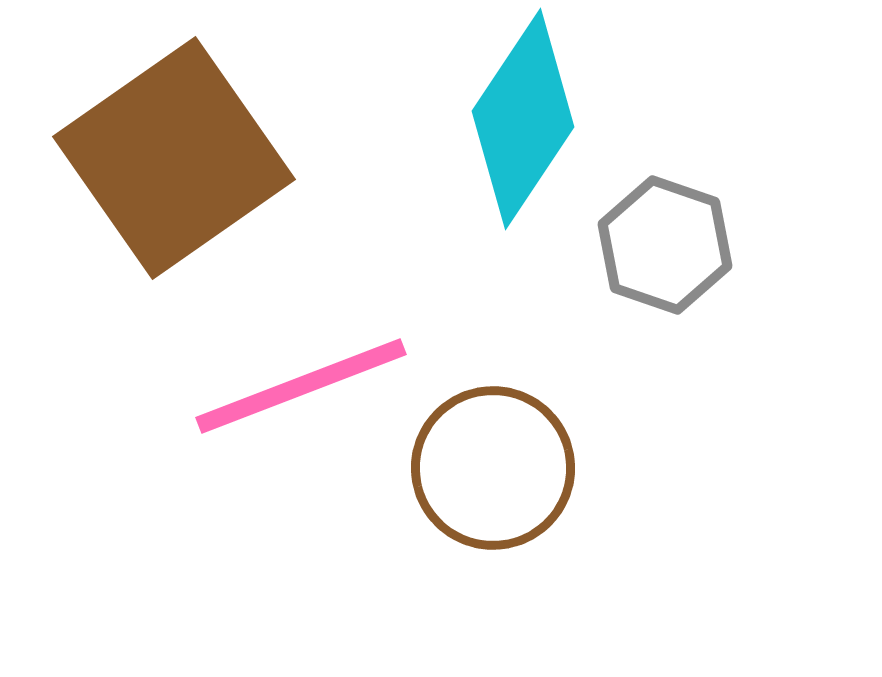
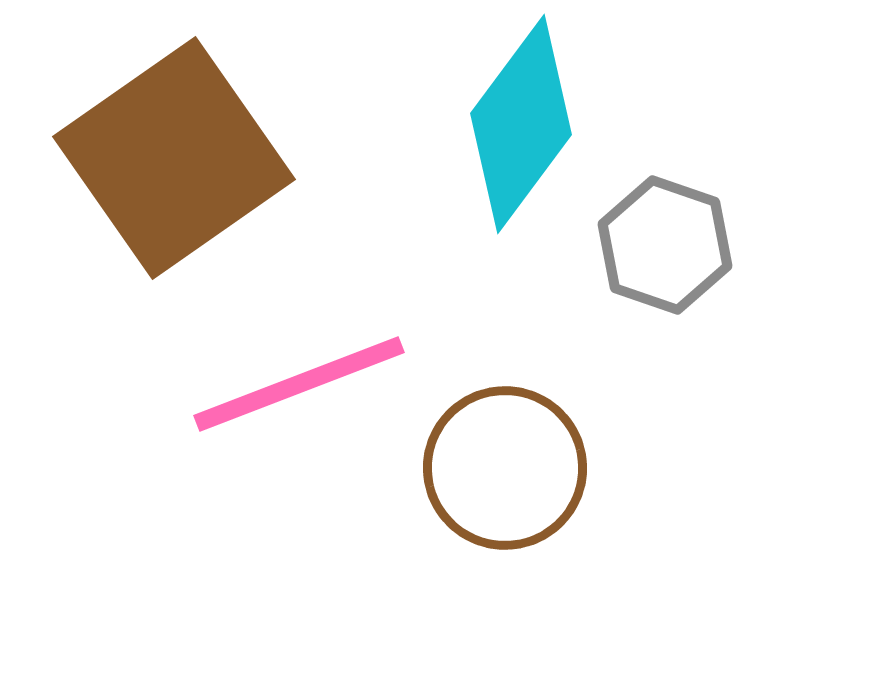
cyan diamond: moved 2 px left, 5 px down; rotated 3 degrees clockwise
pink line: moved 2 px left, 2 px up
brown circle: moved 12 px right
